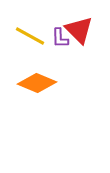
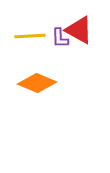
red triangle: rotated 16 degrees counterclockwise
yellow line: rotated 32 degrees counterclockwise
